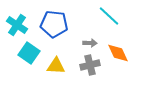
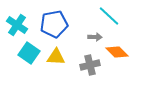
blue pentagon: rotated 16 degrees counterclockwise
gray arrow: moved 5 px right, 6 px up
orange diamond: moved 1 px left, 1 px up; rotated 20 degrees counterclockwise
yellow triangle: moved 9 px up
